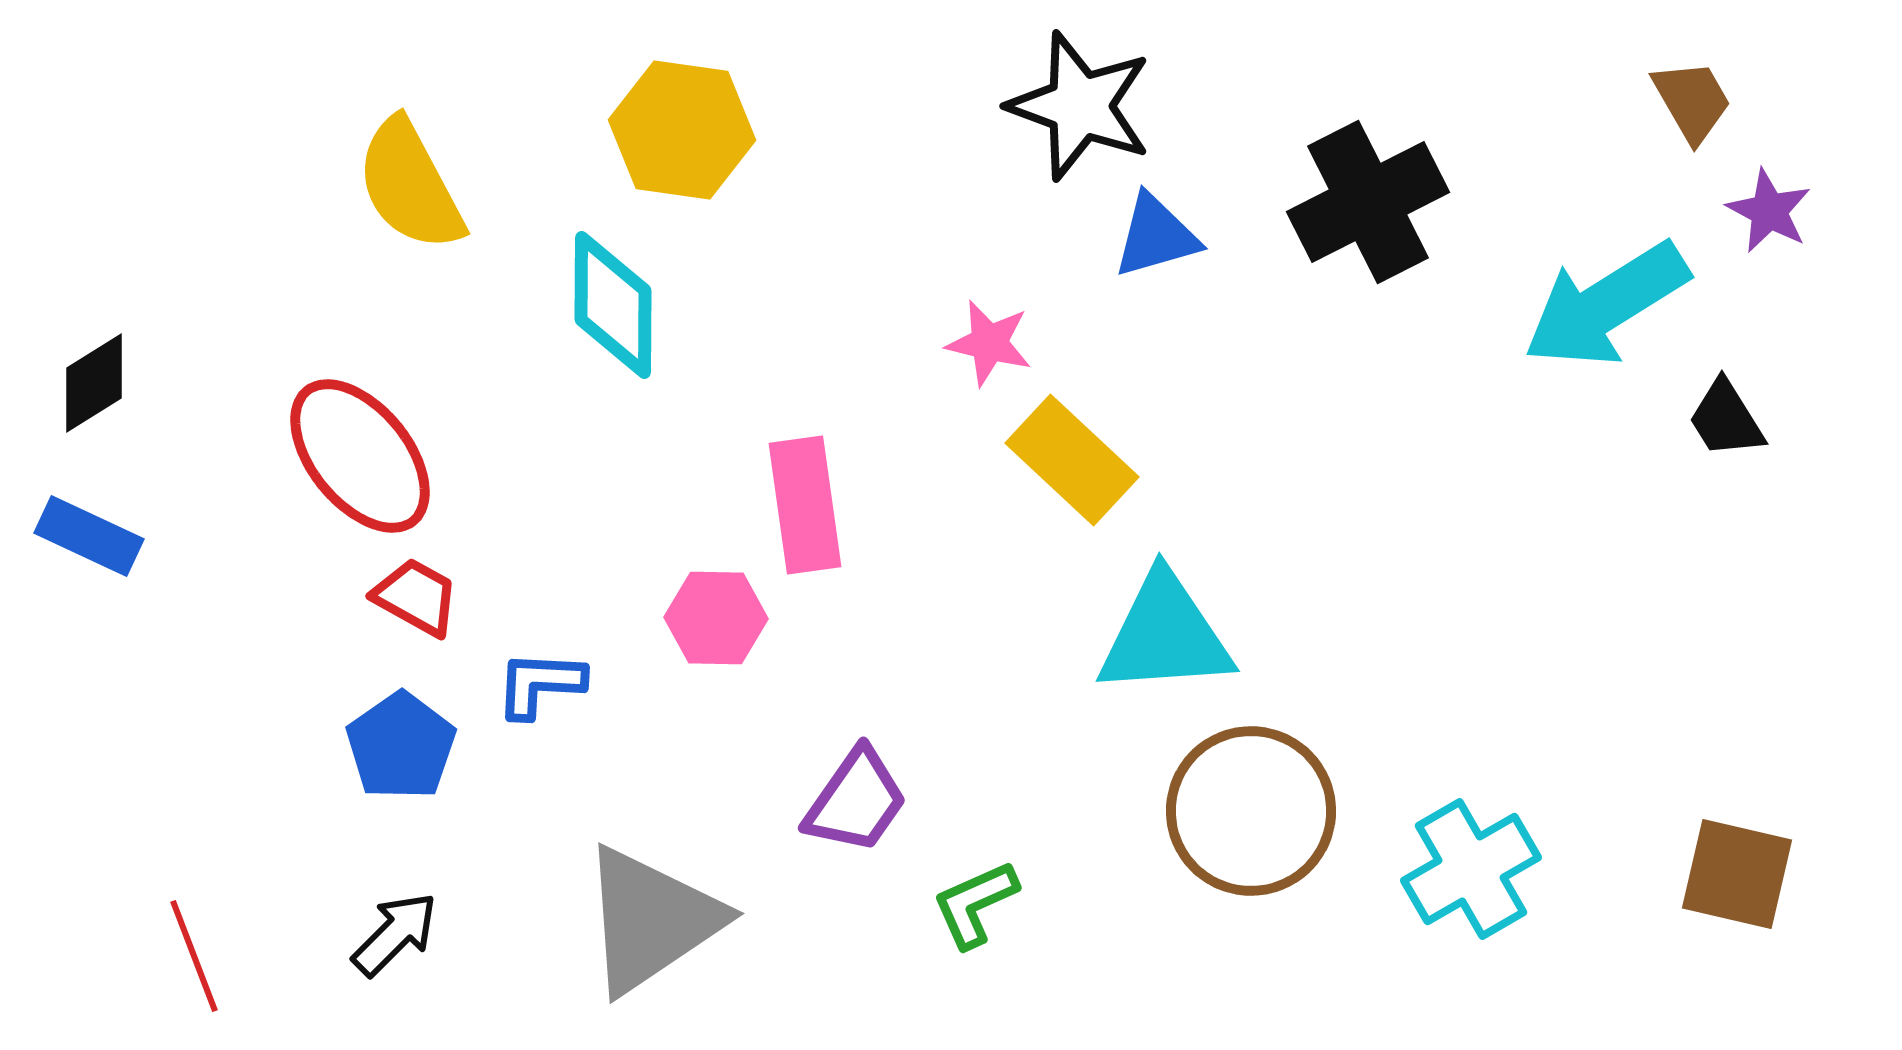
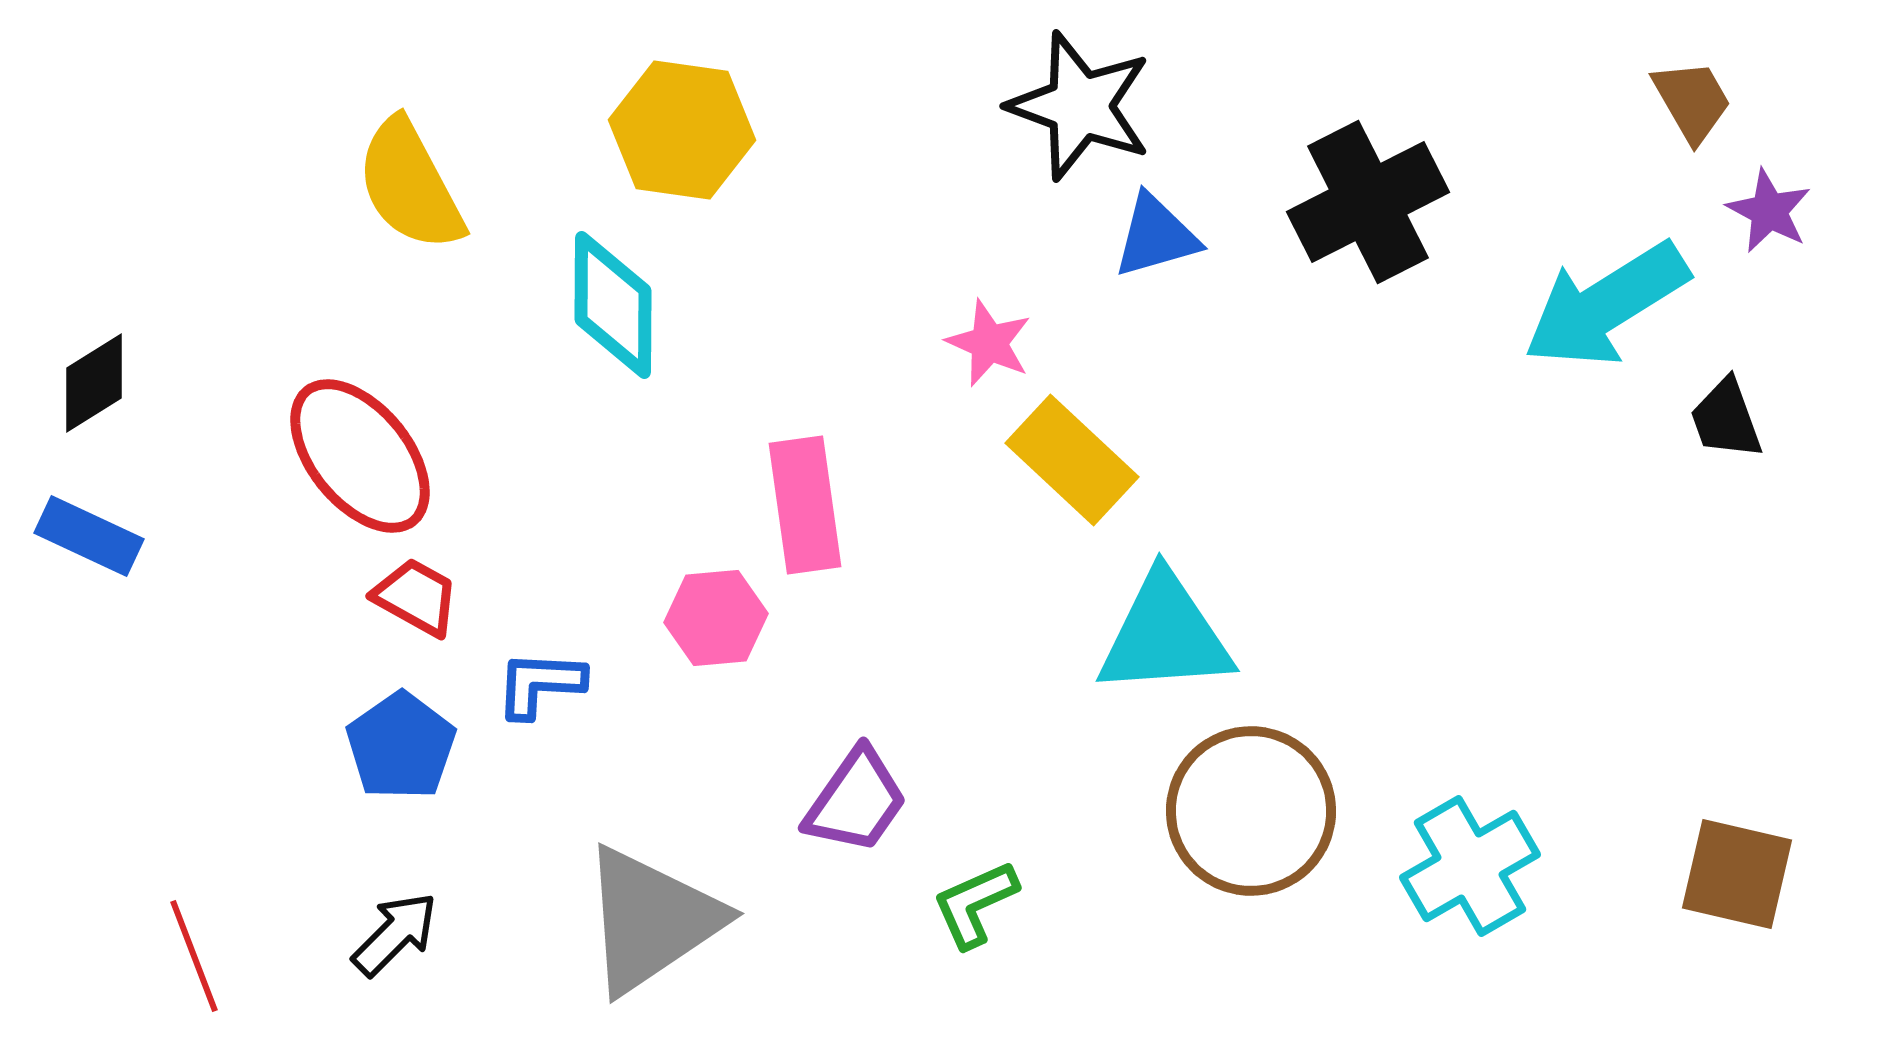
pink star: rotated 10 degrees clockwise
black trapezoid: rotated 12 degrees clockwise
pink hexagon: rotated 6 degrees counterclockwise
cyan cross: moved 1 px left, 3 px up
